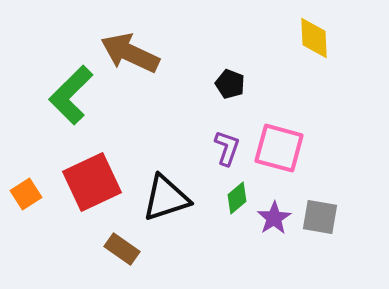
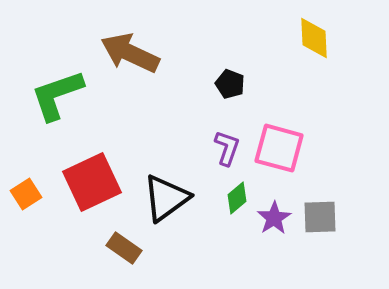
green L-shape: moved 14 px left; rotated 26 degrees clockwise
black triangle: rotated 18 degrees counterclockwise
gray square: rotated 12 degrees counterclockwise
brown rectangle: moved 2 px right, 1 px up
